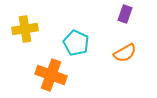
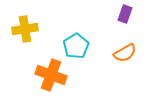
cyan pentagon: moved 3 px down; rotated 15 degrees clockwise
